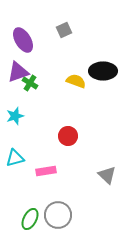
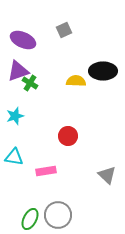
purple ellipse: rotated 35 degrees counterclockwise
purple triangle: moved 1 px up
yellow semicircle: rotated 18 degrees counterclockwise
cyan triangle: moved 1 px left, 1 px up; rotated 24 degrees clockwise
